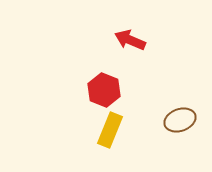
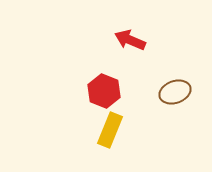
red hexagon: moved 1 px down
brown ellipse: moved 5 px left, 28 px up
